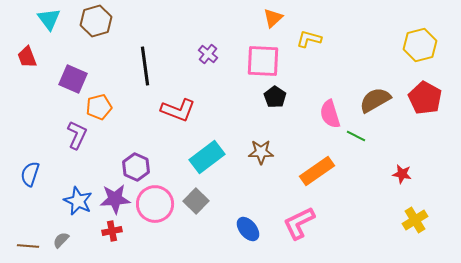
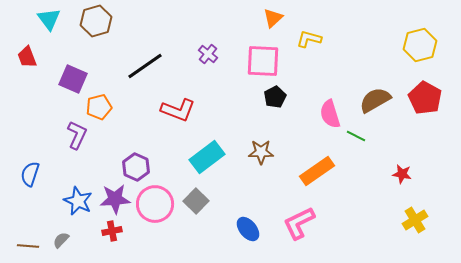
black line: rotated 63 degrees clockwise
black pentagon: rotated 10 degrees clockwise
